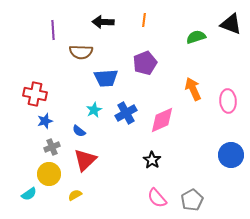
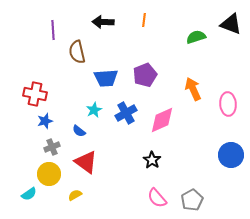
brown semicircle: moved 4 px left; rotated 75 degrees clockwise
purple pentagon: moved 12 px down
pink ellipse: moved 3 px down
red triangle: moved 1 px right, 2 px down; rotated 40 degrees counterclockwise
